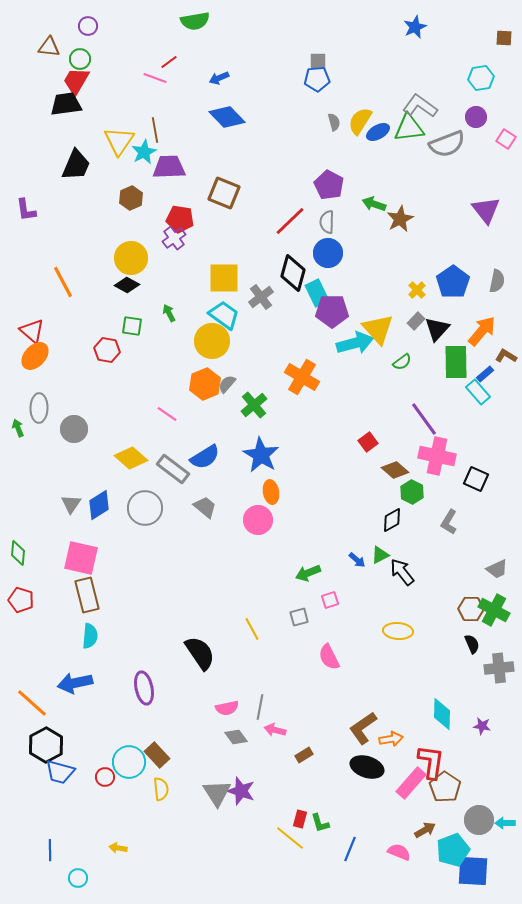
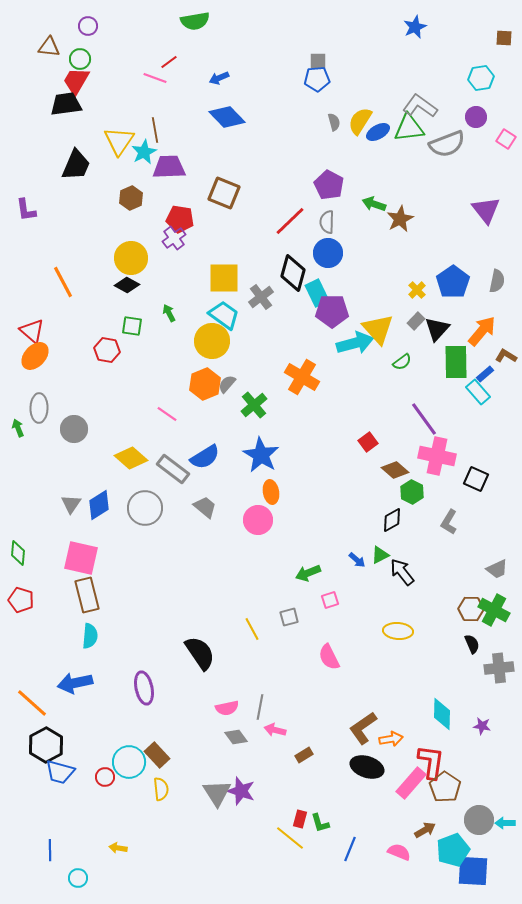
gray square at (299, 617): moved 10 px left
